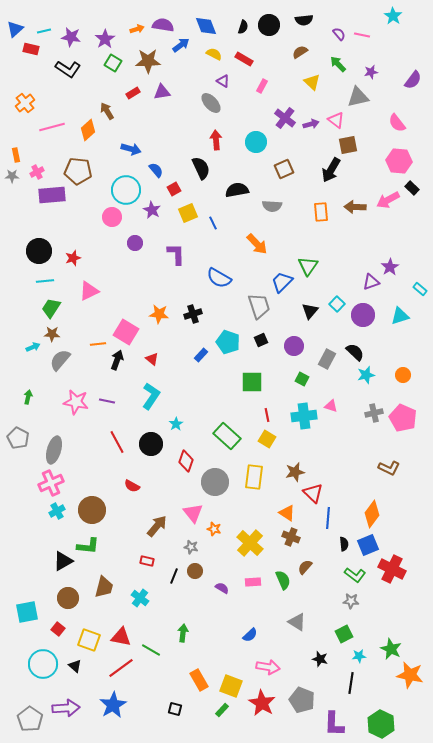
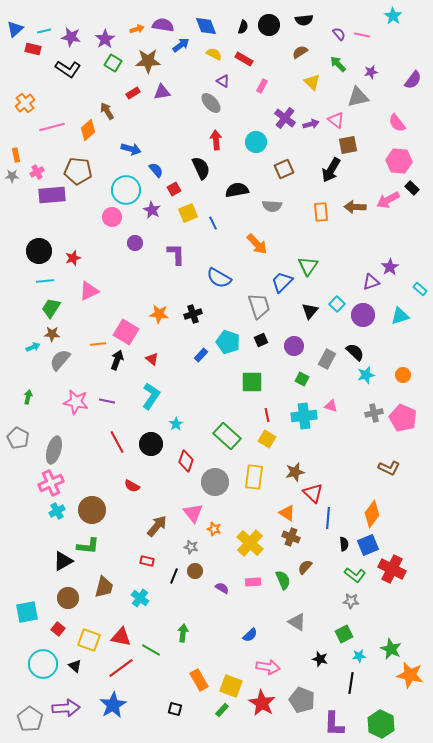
red rectangle at (31, 49): moved 2 px right
